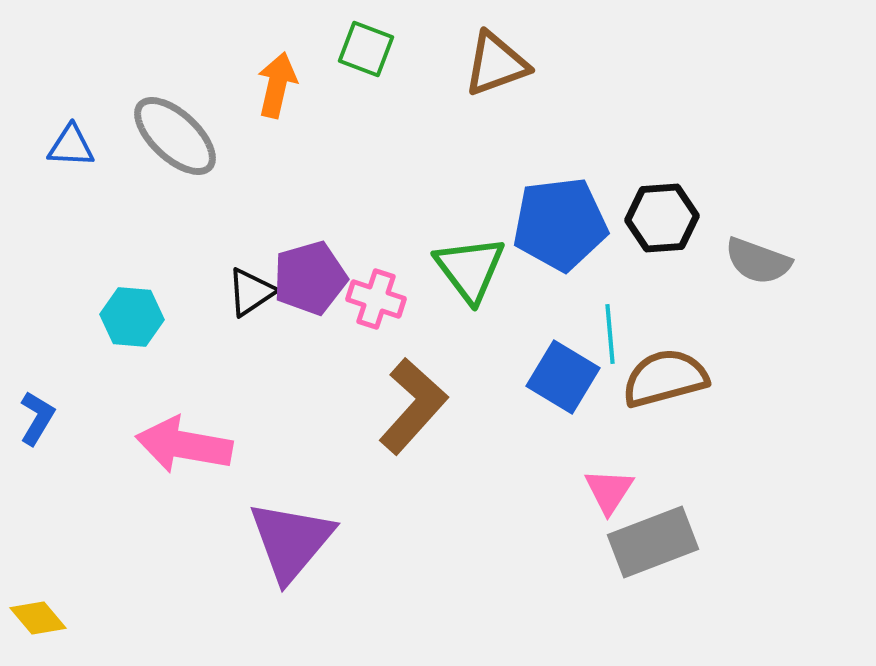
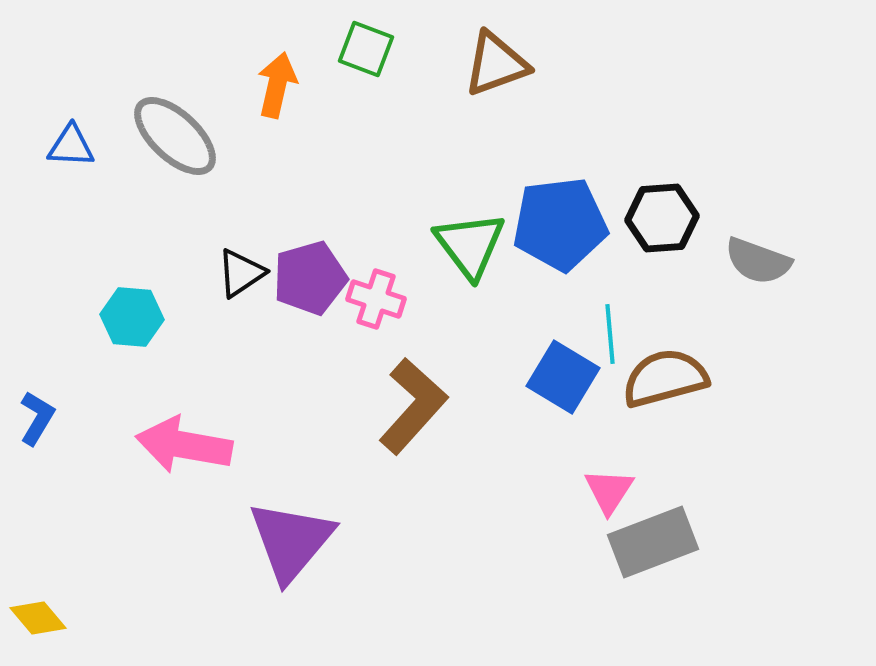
green triangle: moved 24 px up
black triangle: moved 10 px left, 19 px up
